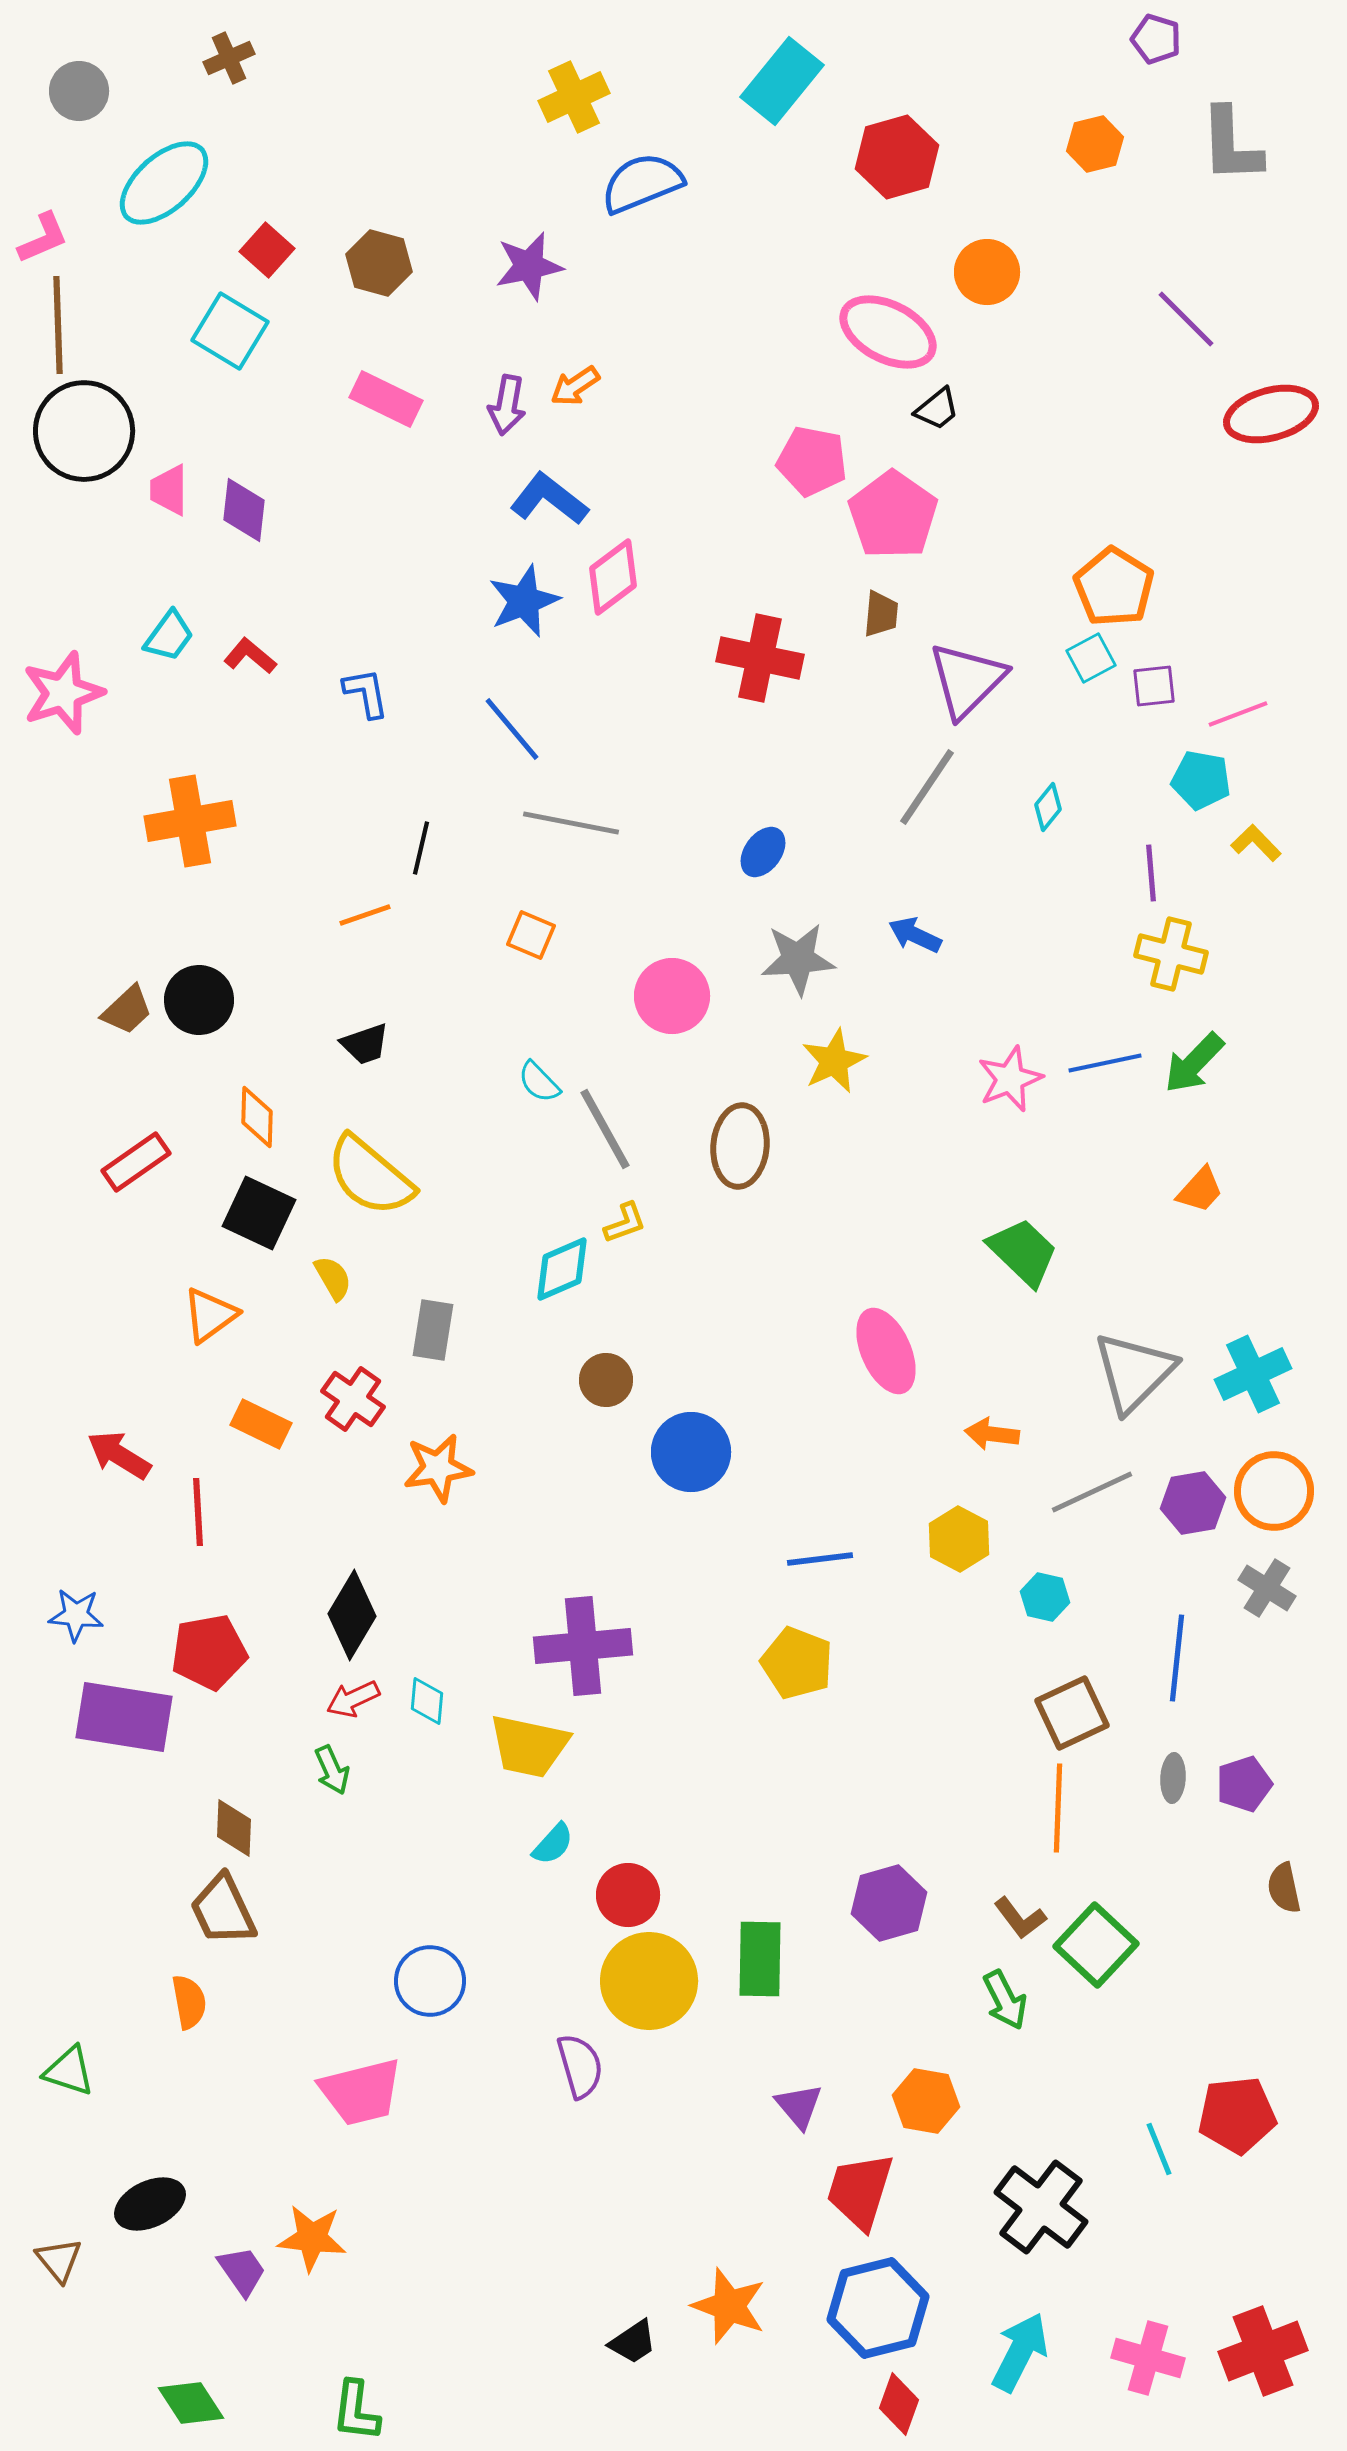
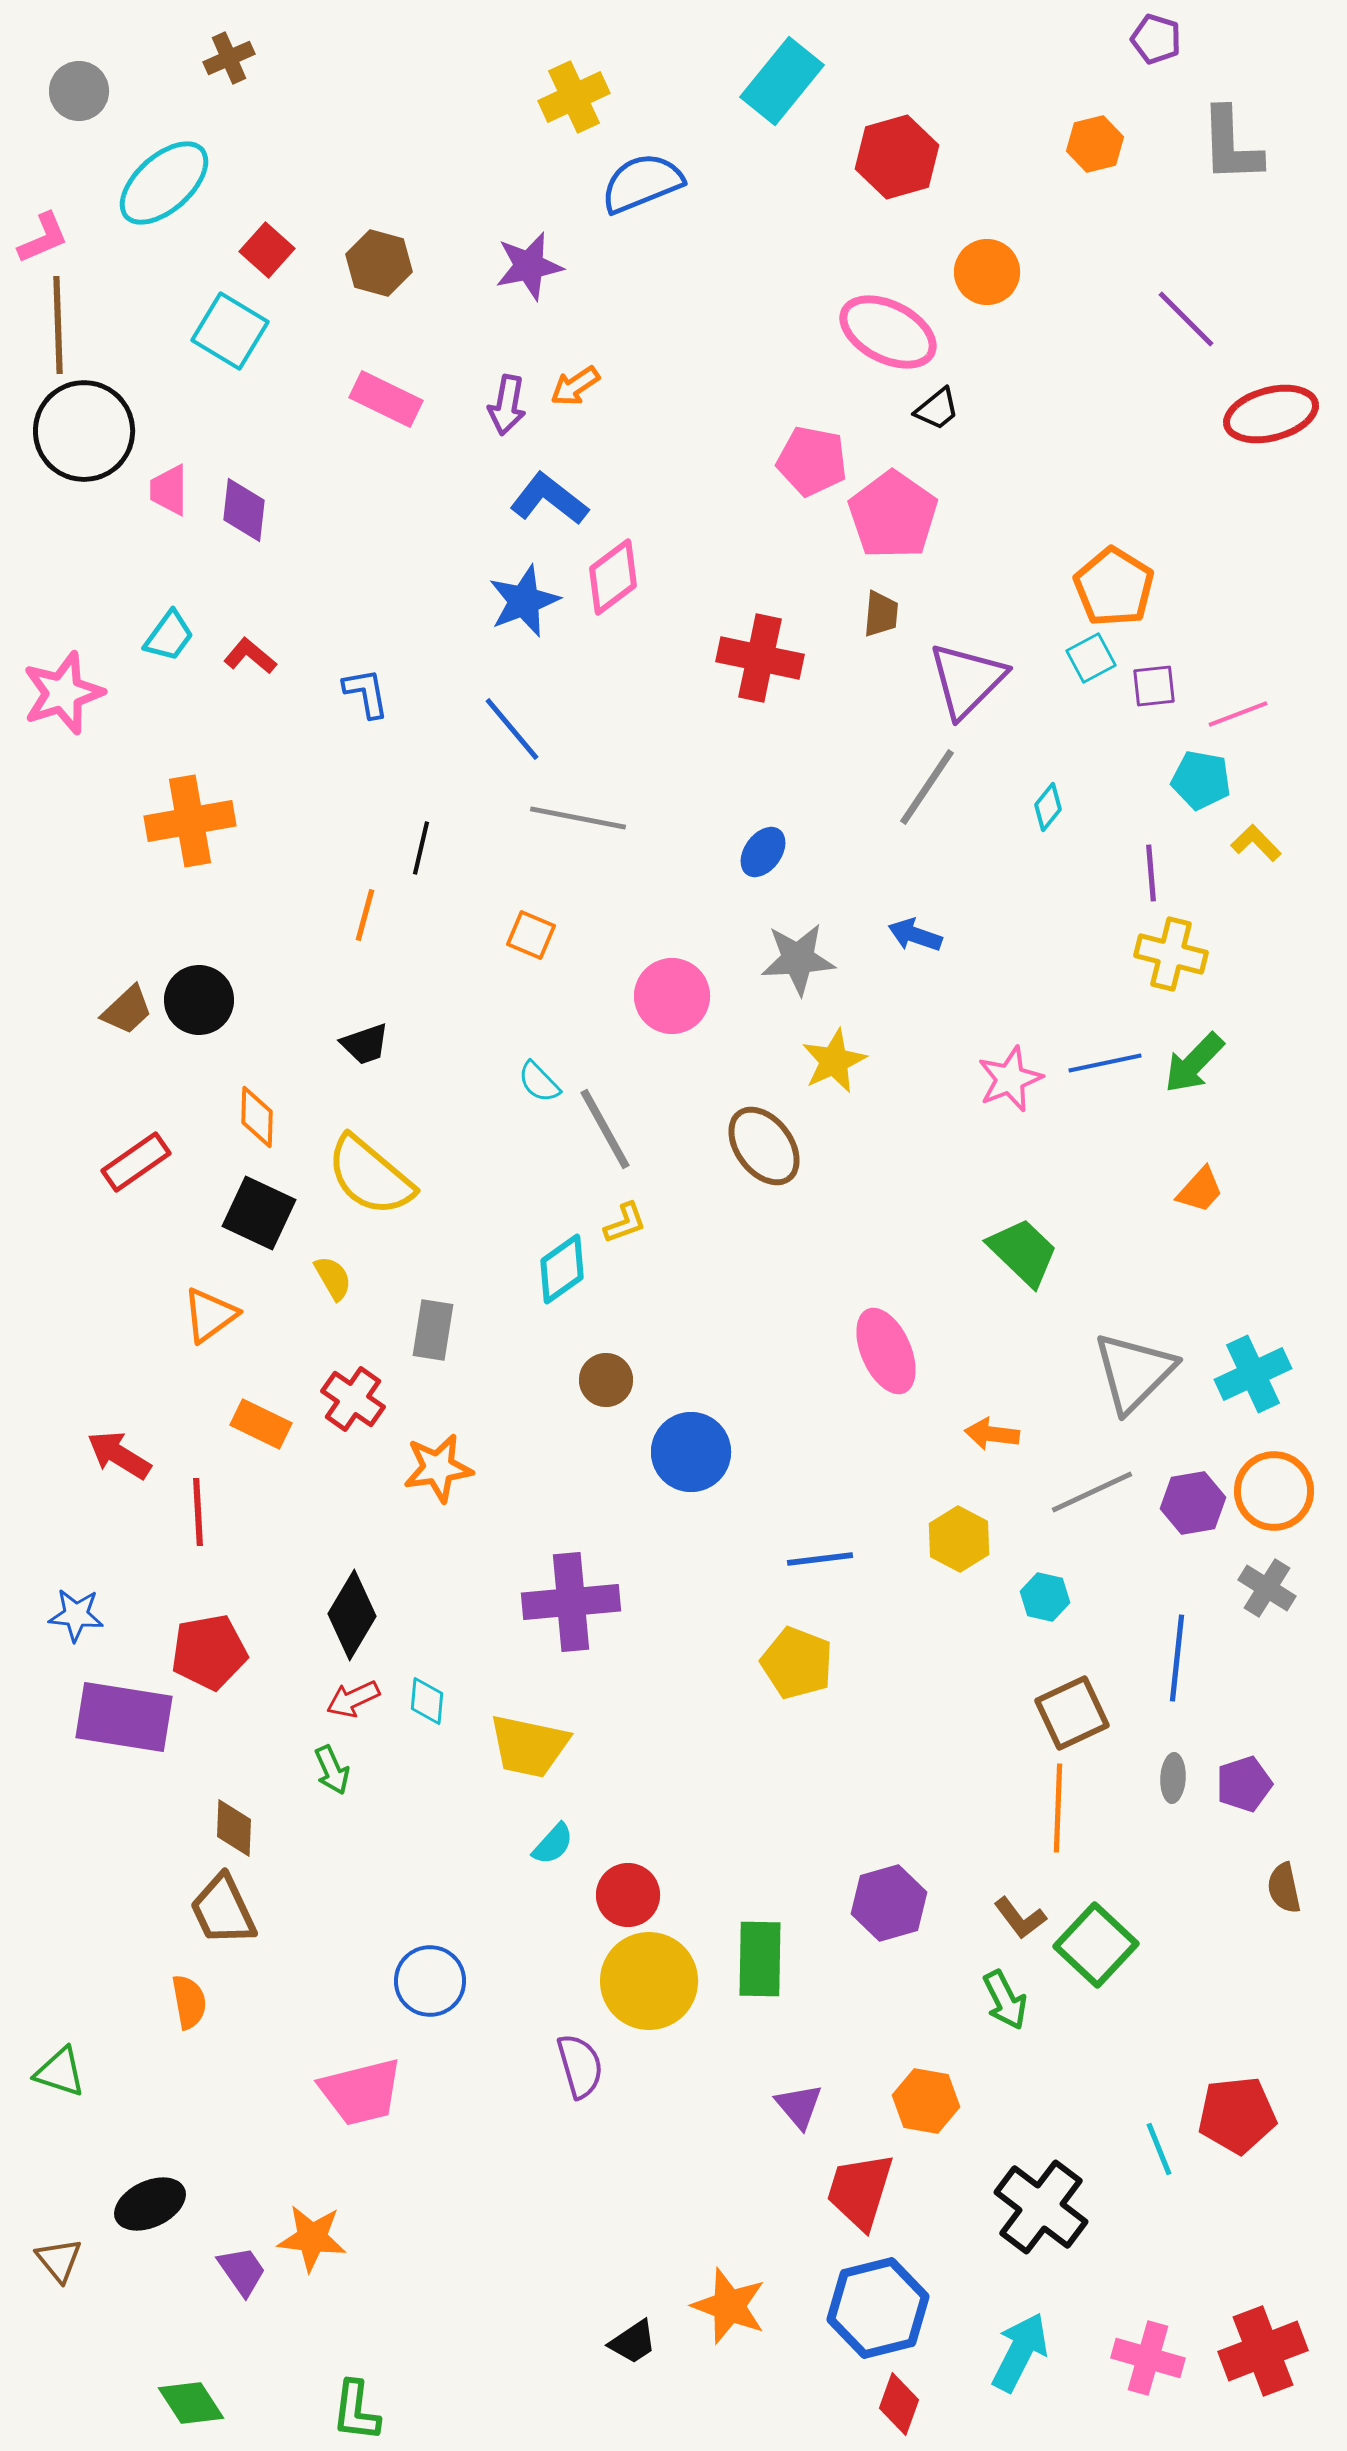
gray line at (571, 823): moved 7 px right, 5 px up
orange line at (365, 915): rotated 56 degrees counterclockwise
blue arrow at (915, 935): rotated 6 degrees counterclockwise
brown ellipse at (740, 1146): moved 24 px right; rotated 42 degrees counterclockwise
cyan diamond at (562, 1269): rotated 12 degrees counterclockwise
purple cross at (583, 1646): moved 12 px left, 44 px up
green triangle at (69, 2071): moved 9 px left, 1 px down
